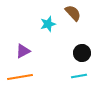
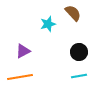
black circle: moved 3 px left, 1 px up
